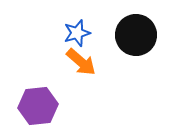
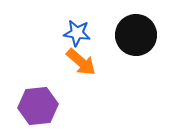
blue star: rotated 24 degrees clockwise
